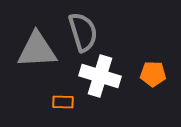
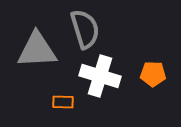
gray semicircle: moved 2 px right, 3 px up
